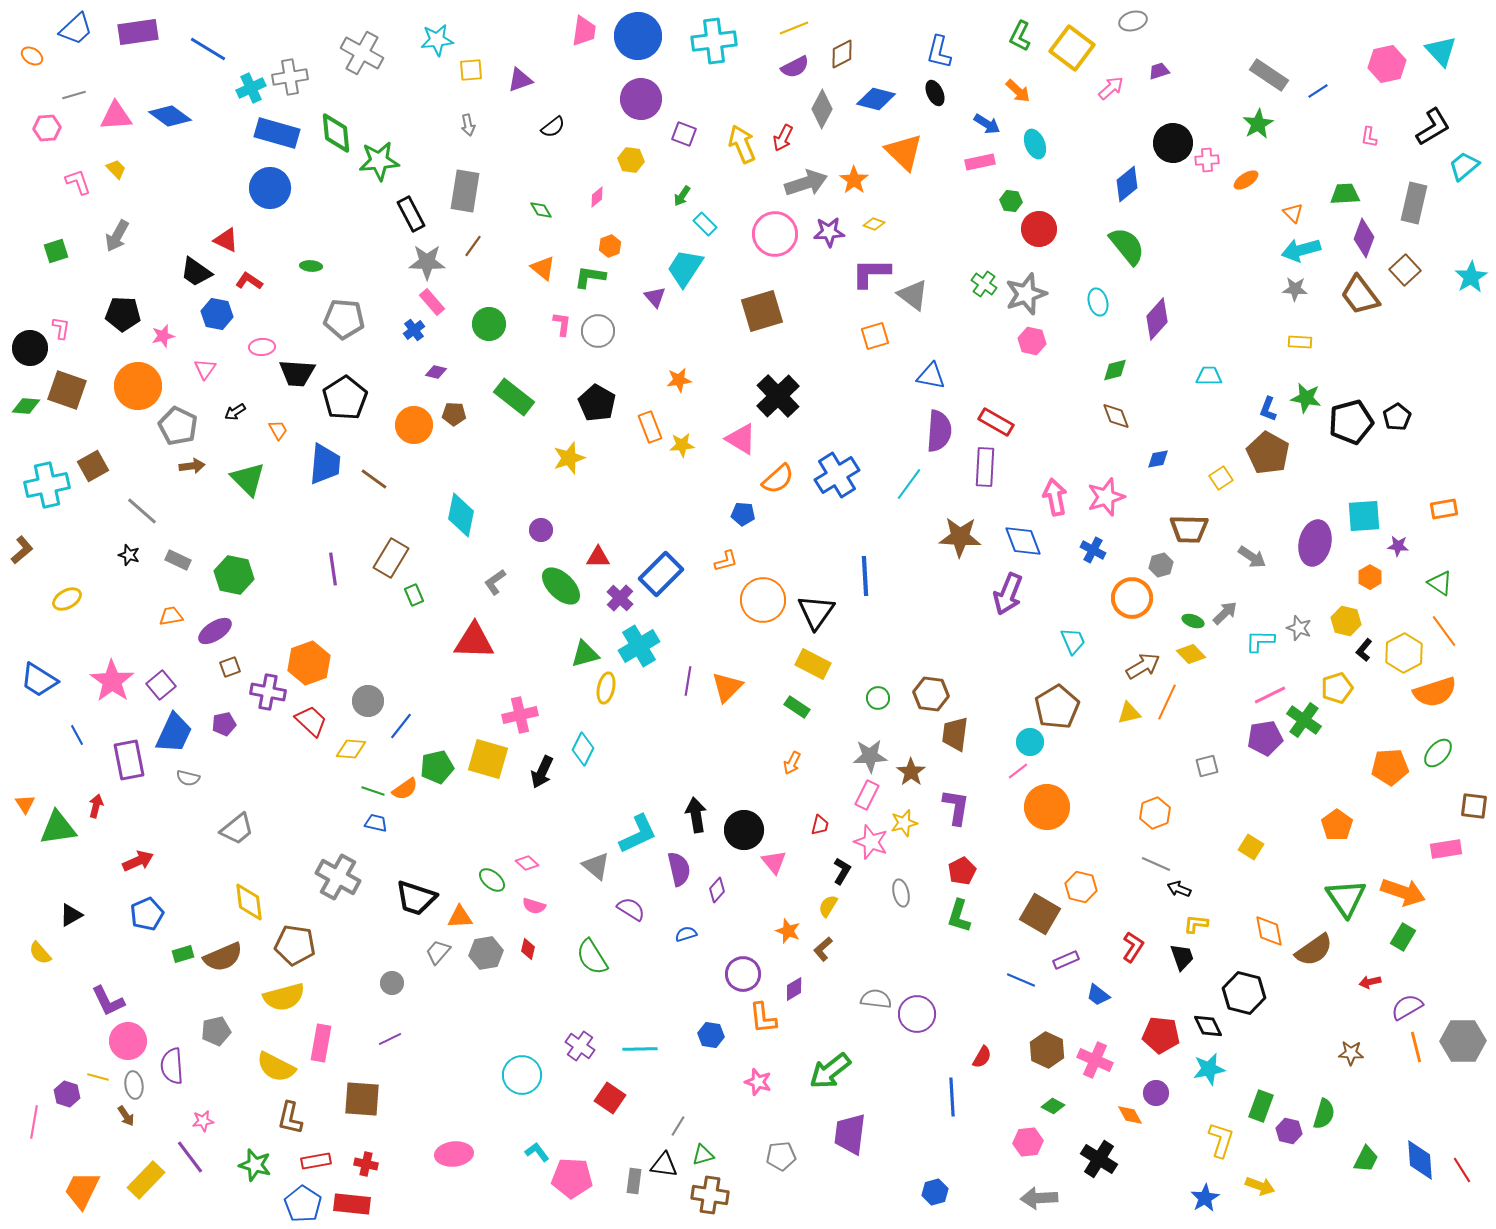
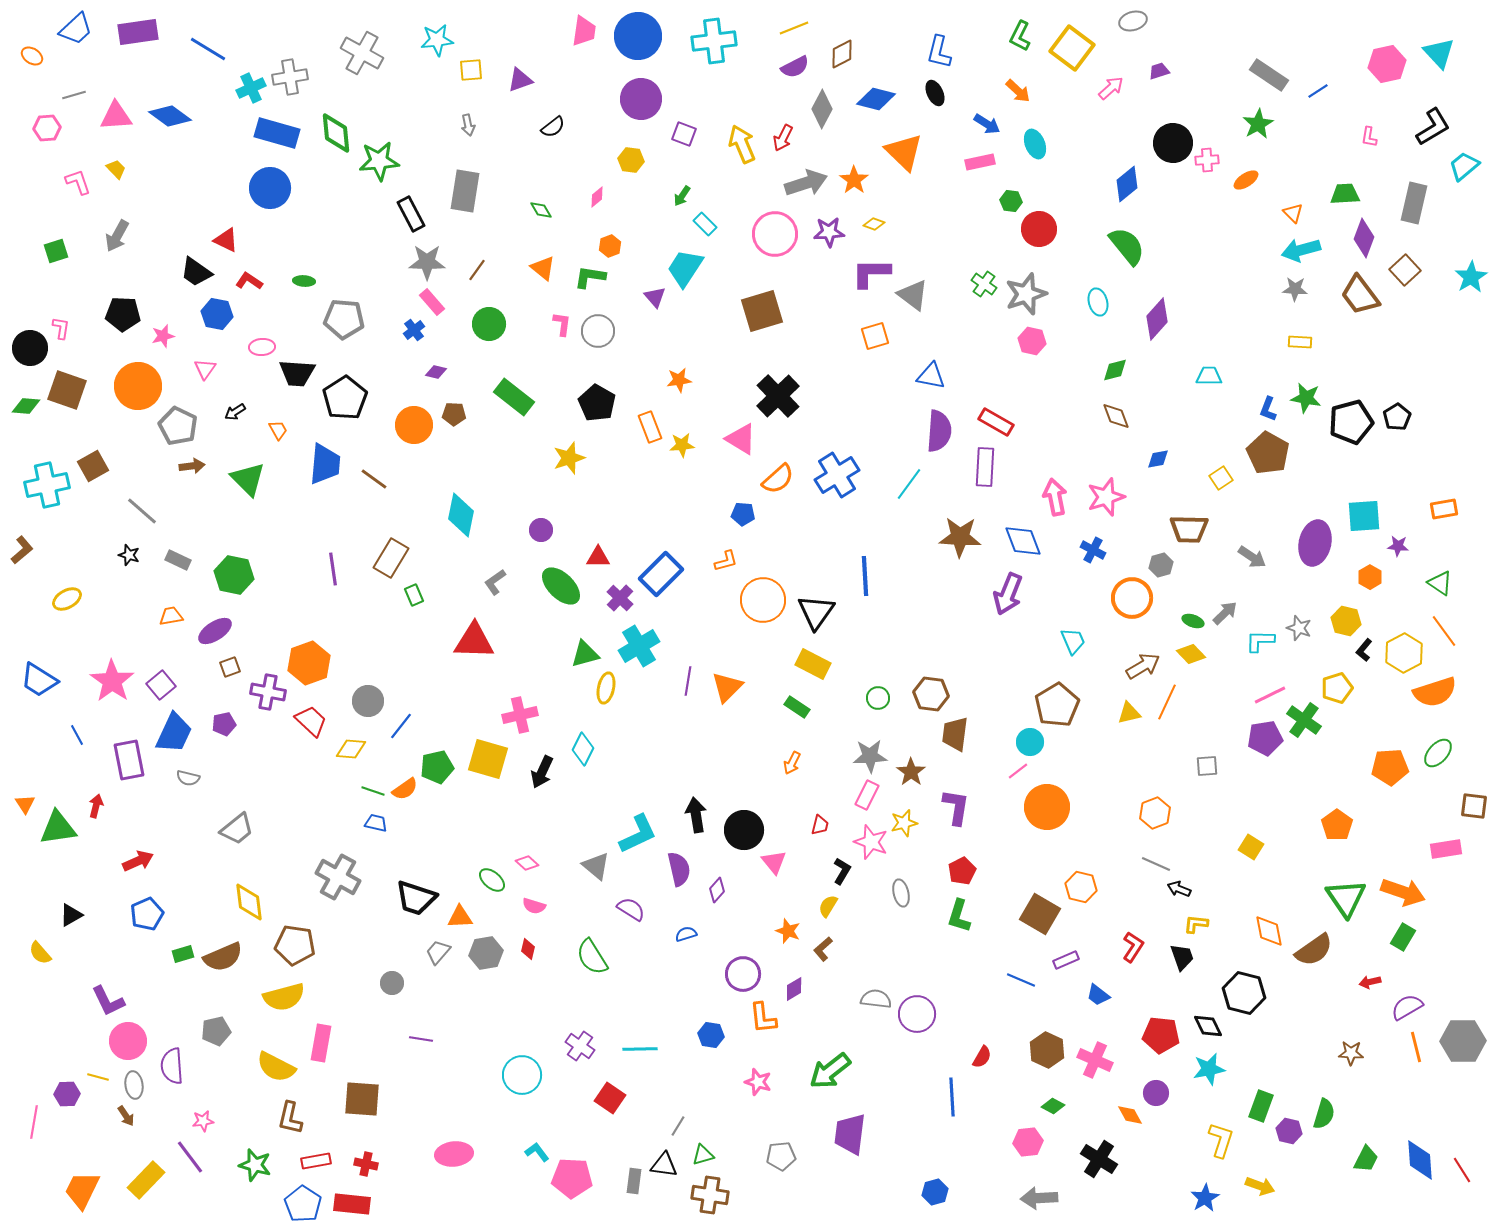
cyan triangle at (1441, 51): moved 2 px left, 2 px down
brown line at (473, 246): moved 4 px right, 24 px down
green ellipse at (311, 266): moved 7 px left, 15 px down
brown pentagon at (1057, 707): moved 2 px up
gray square at (1207, 766): rotated 10 degrees clockwise
purple line at (390, 1039): moved 31 px right; rotated 35 degrees clockwise
purple hexagon at (67, 1094): rotated 20 degrees counterclockwise
